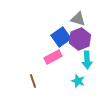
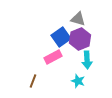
brown line: rotated 40 degrees clockwise
